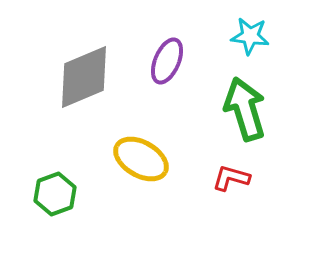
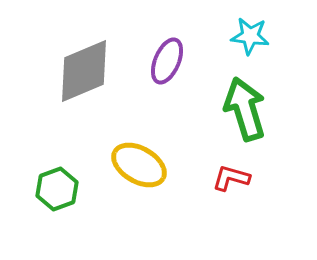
gray diamond: moved 6 px up
yellow ellipse: moved 2 px left, 6 px down
green hexagon: moved 2 px right, 5 px up
